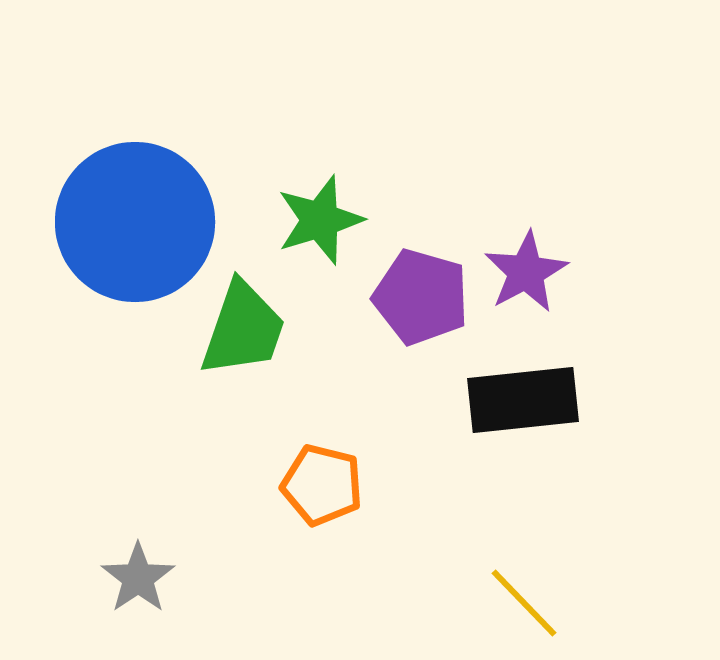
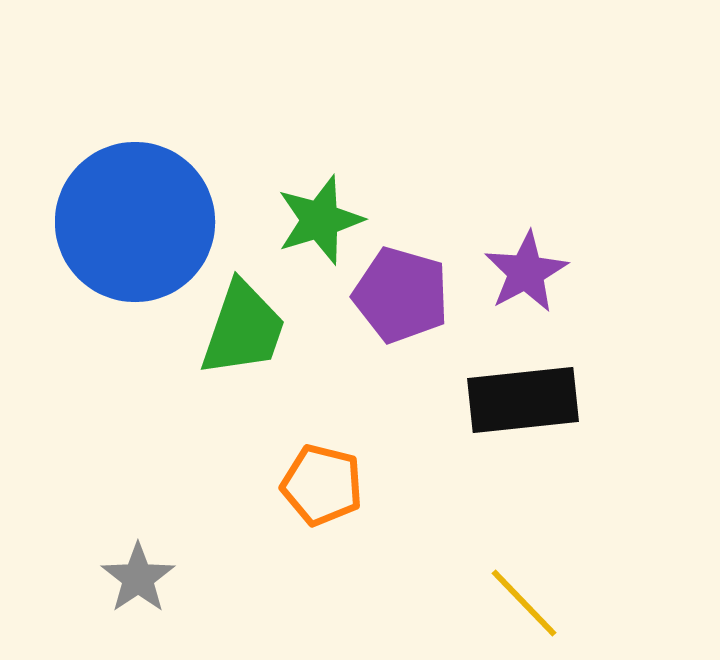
purple pentagon: moved 20 px left, 2 px up
